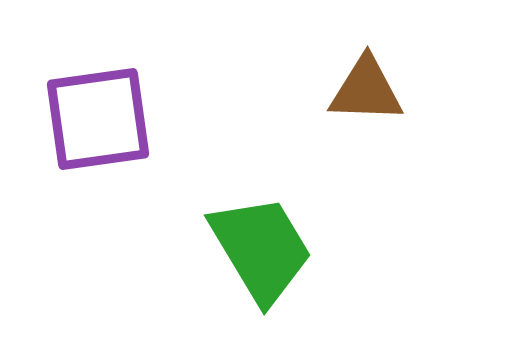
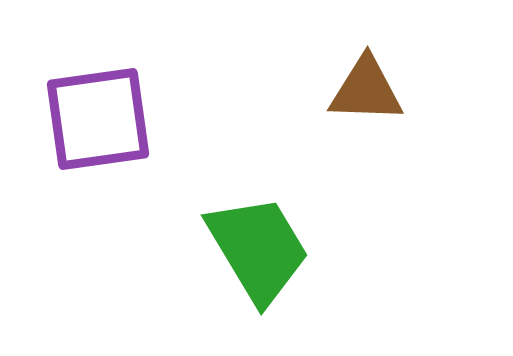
green trapezoid: moved 3 px left
